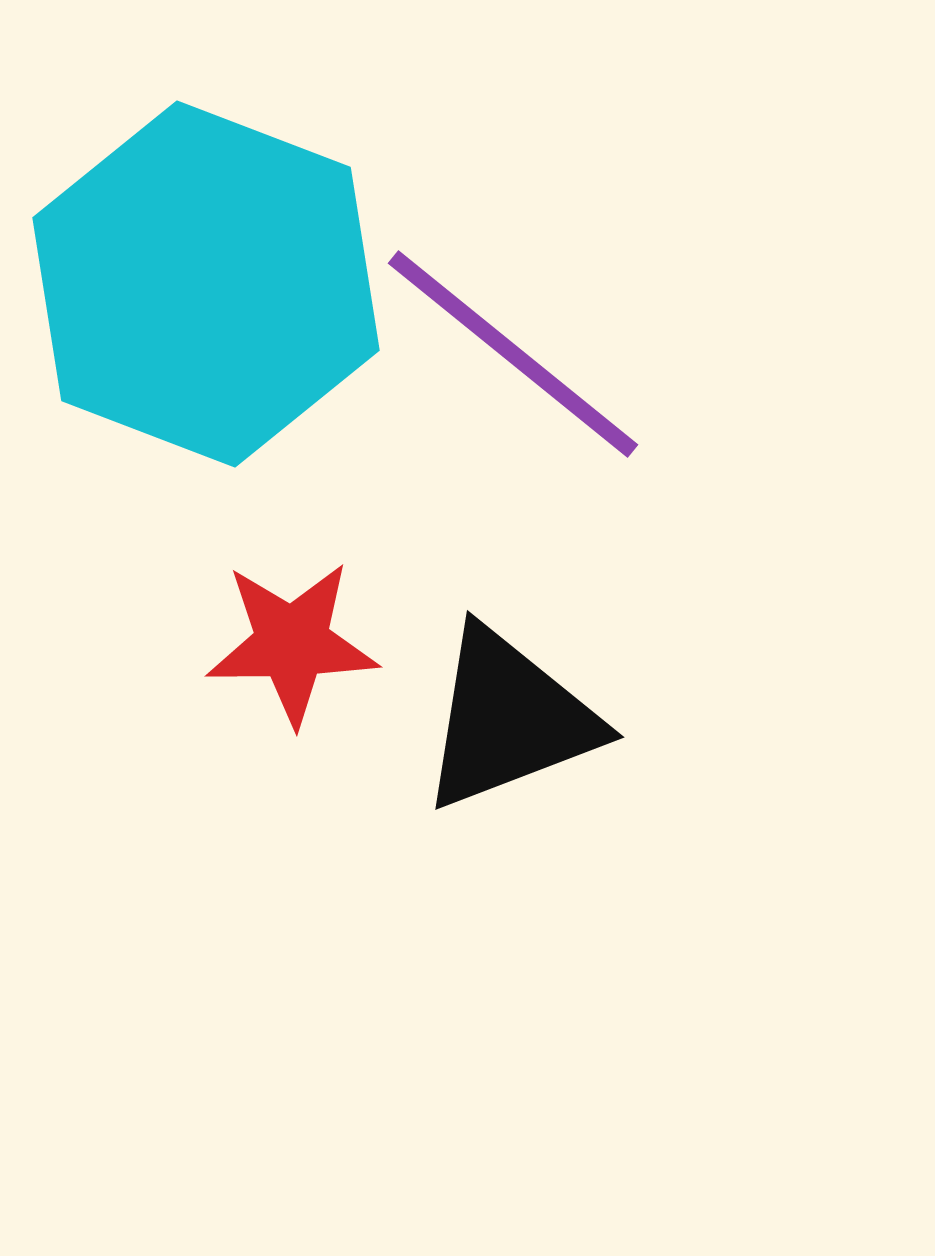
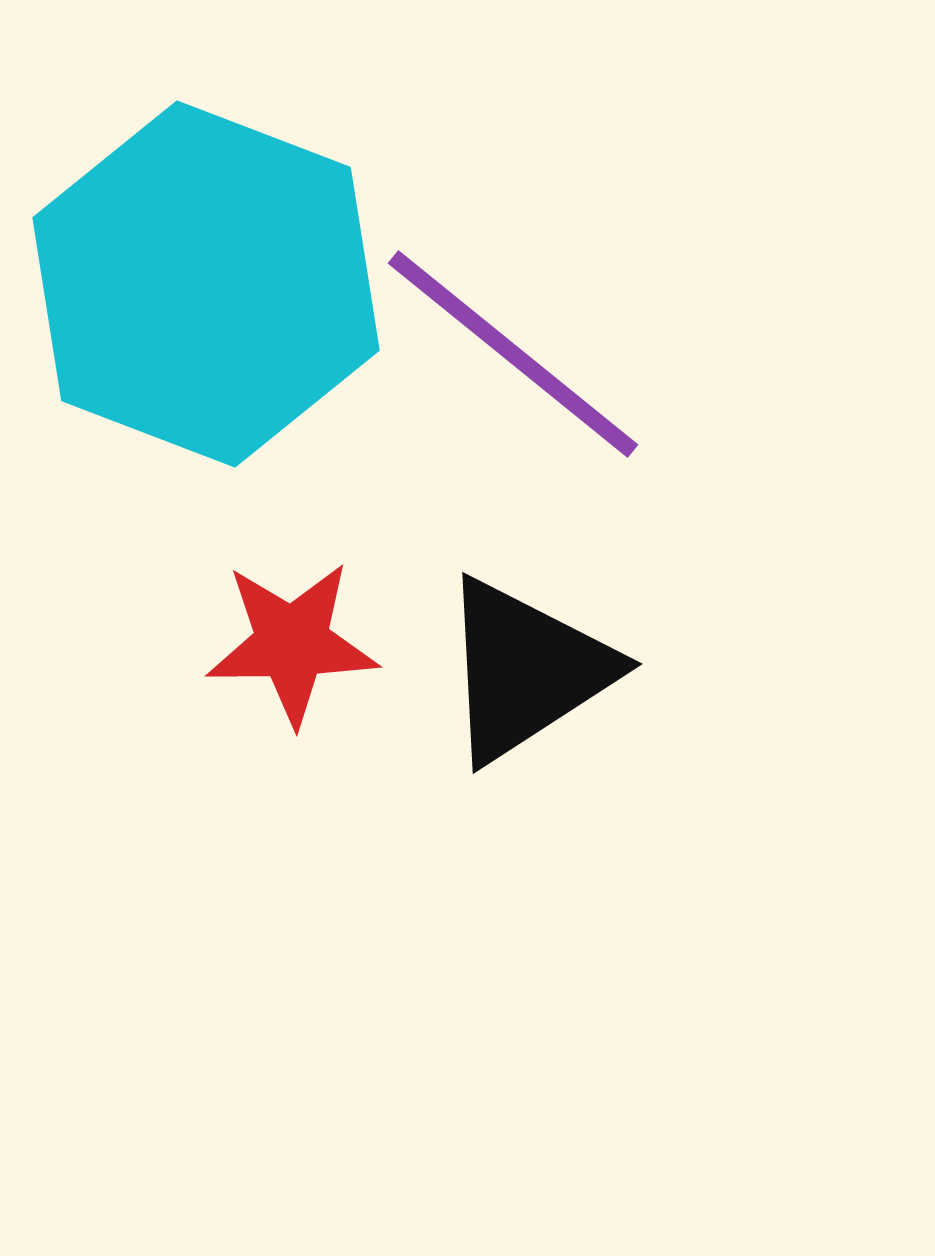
black triangle: moved 17 px right, 49 px up; rotated 12 degrees counterclockwise
